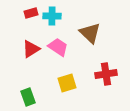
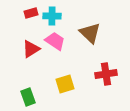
pink trapezoid: moved 3 px left, 6 px up
yellow square: moved 2 px left, 1 px down
